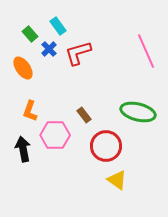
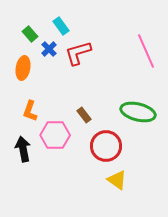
cyan rectangle: moved 3 px right
orange ellipse: rotated 45 degrees clockwise
